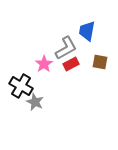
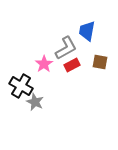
red rectangle: moved 1 px right, 1 px down
